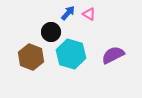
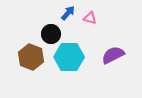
pink triangle: moved 1 px right, 4 px down; rotated 16 degrees counterclockwise
black circle: moved 2 px down
cyan hexagon: moved 2 px left, 3 px down; rotated 16 degrees counterclockwise
